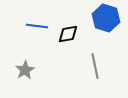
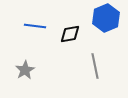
blue hexagon: rotated 20 degrees clockwise
blue line: moved 2 px left
black diamond: moved 2 px right
